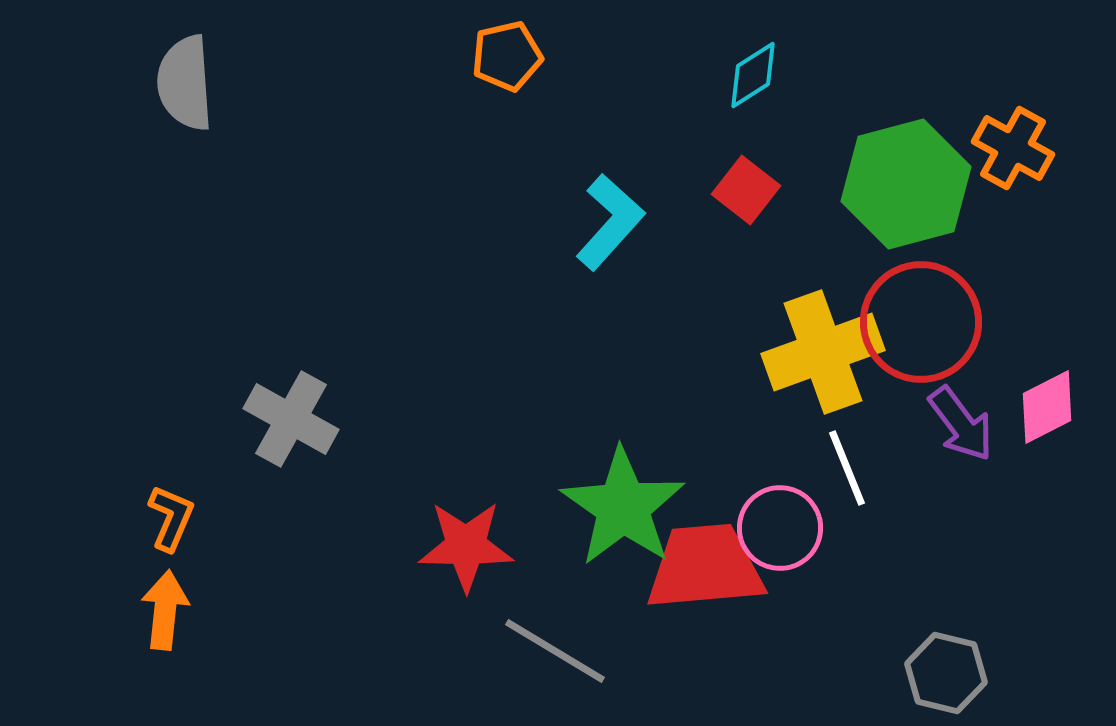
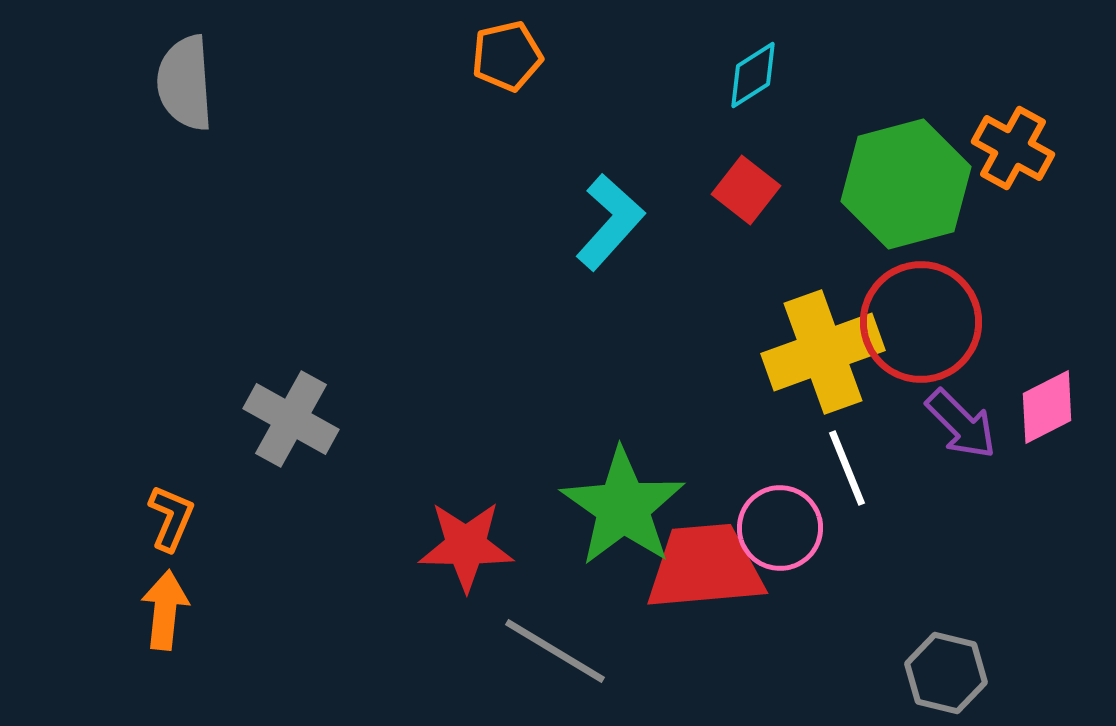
purple arrow: rotated 8 degrees counterclockwise
